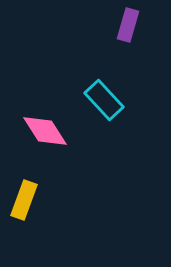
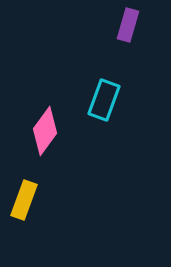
cyan rectangle: rotated 63 degrees clockwise
pink diamond: rotated 69 degrees clockwise
